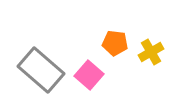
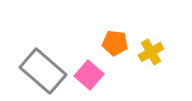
gray rectangle: moved 2 px right, 1 px down
